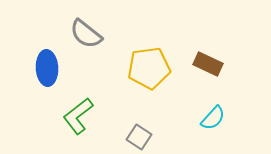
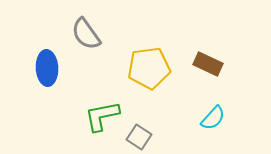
gray semicircle: rotated 16 degrees clockwise
green L-shape: moved 24 px right; rotated 27 degrees clockwise
